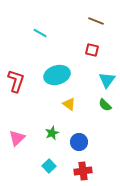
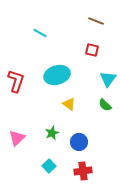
cyan triangle: moved 1 px right, 1 px up
